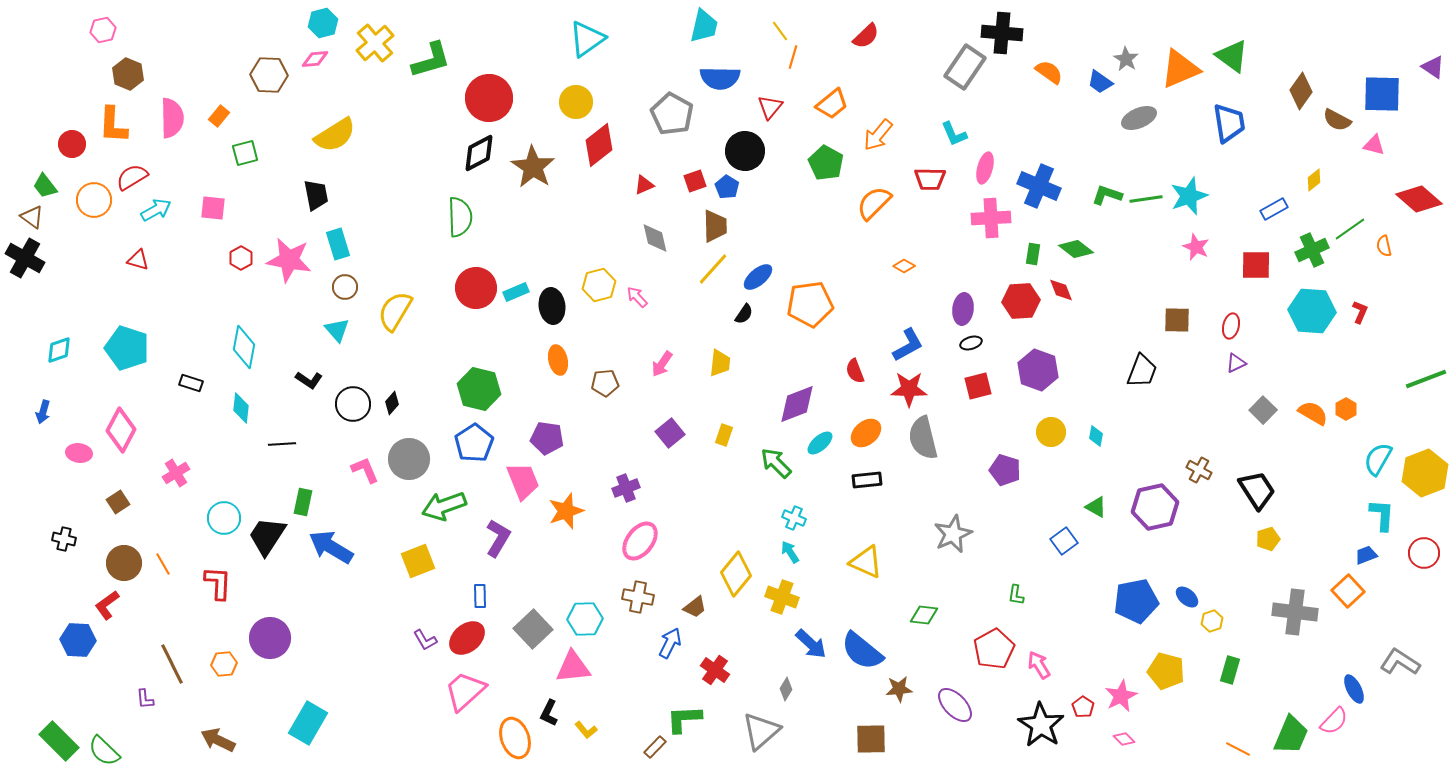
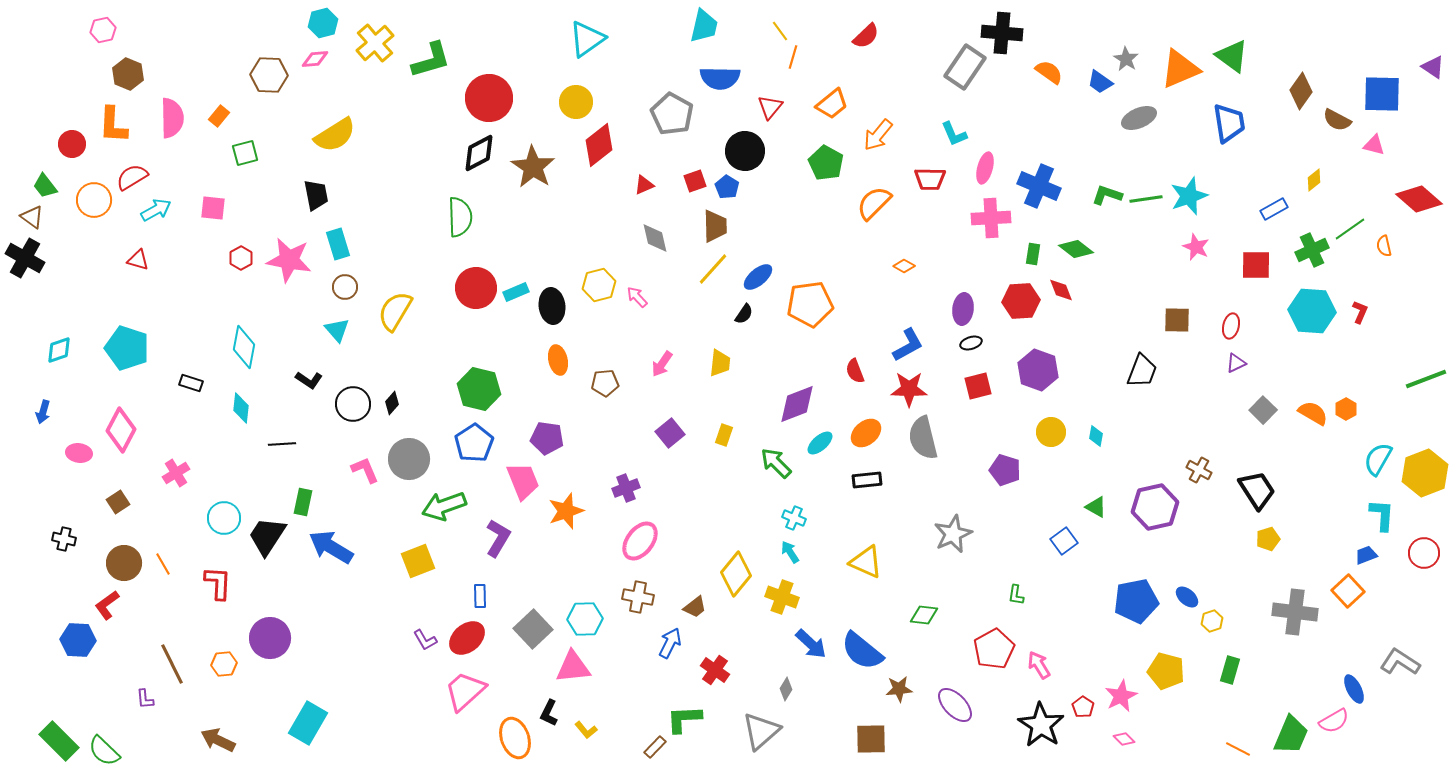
pink semicircle at (1334, 721): rotated 16 degrees clockwise
